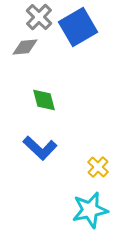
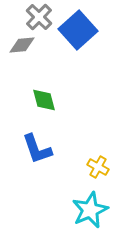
blue square: moved 3 px down; rotated 12 degrees counterclockwise
gray diamond: moved 3 px left, 2 px up
blue L-shape: moved 3 px left, 1 px down; rotated 28 degrees clockwise
yellow cross: rotated 15 degrees counterclockwise
cyan star: rotated 12 degrees counterclockwise
